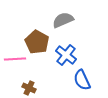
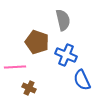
gray semicircle: rotated 100 degrees clockwise
brown pentagon: rotated 10 degrees counterclockwise
blue cross: rotated 15 degrees counterclockwise
pink line: moved 8 px down
